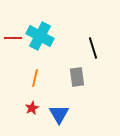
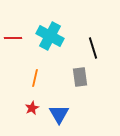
cyan cross: moved 10 px right
gray rectangle: moved 3 px right
